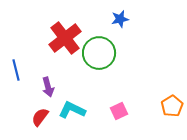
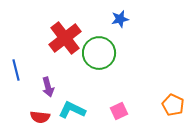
orange pentagon: moved 1 px right, 1 px up; rotated 15 degrees counterclockwise
red semicircle: rotated 120 degrees counterclockwise
